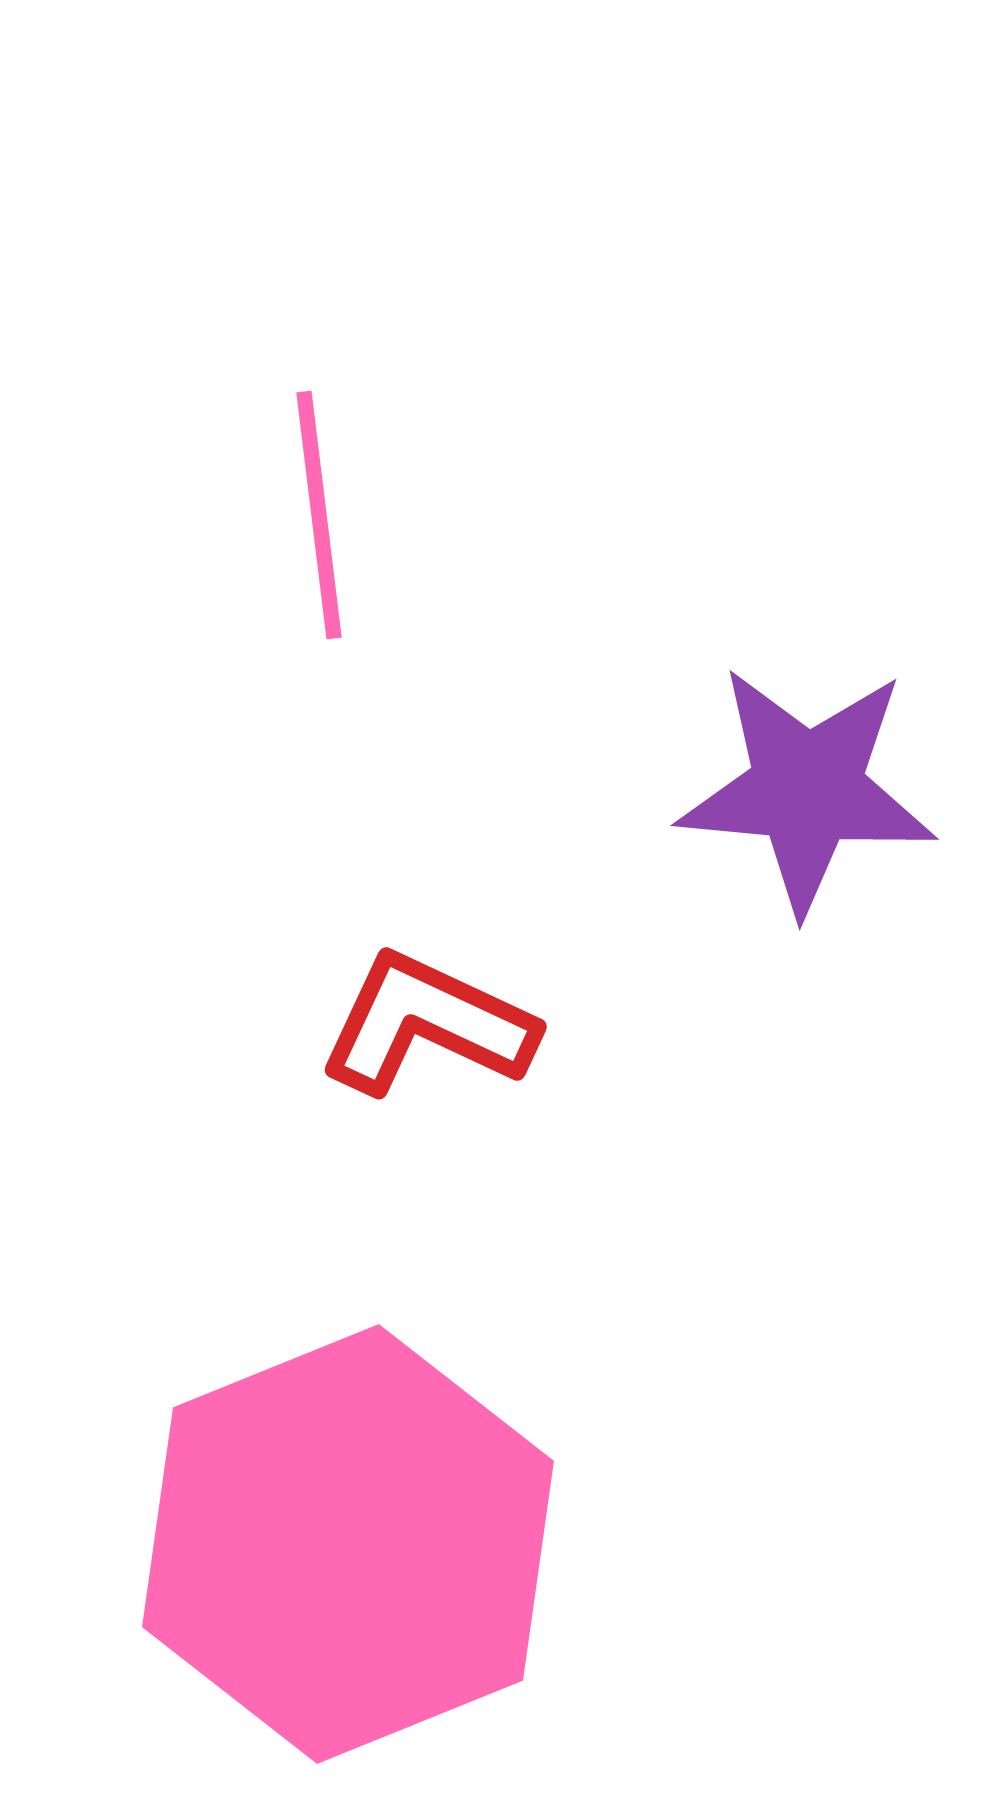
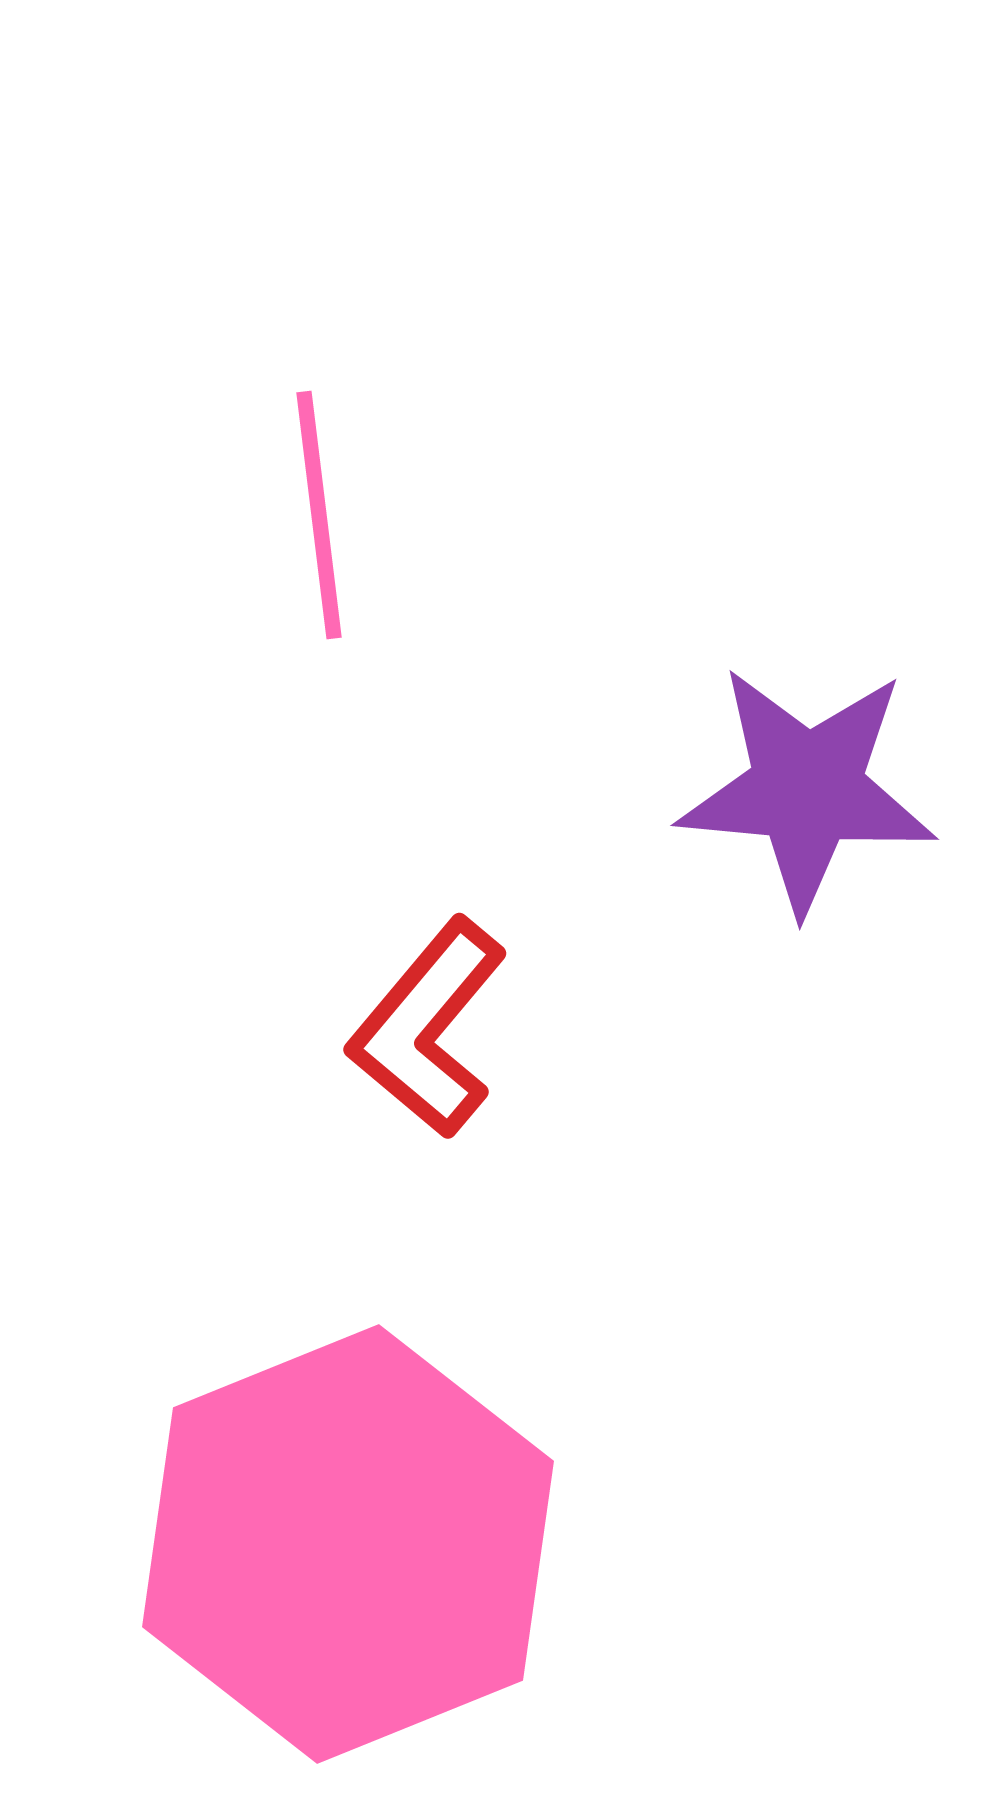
red L-shape: moved 1 px right, 4 px down; rotated 75 degrees counterclockwise
